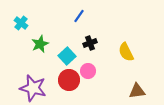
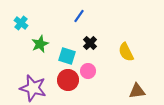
black cross: rotated 24 degrees counterclockwise
cyan square: rotated 30 degrees counterclockwise
red circle: moved 1 px left
